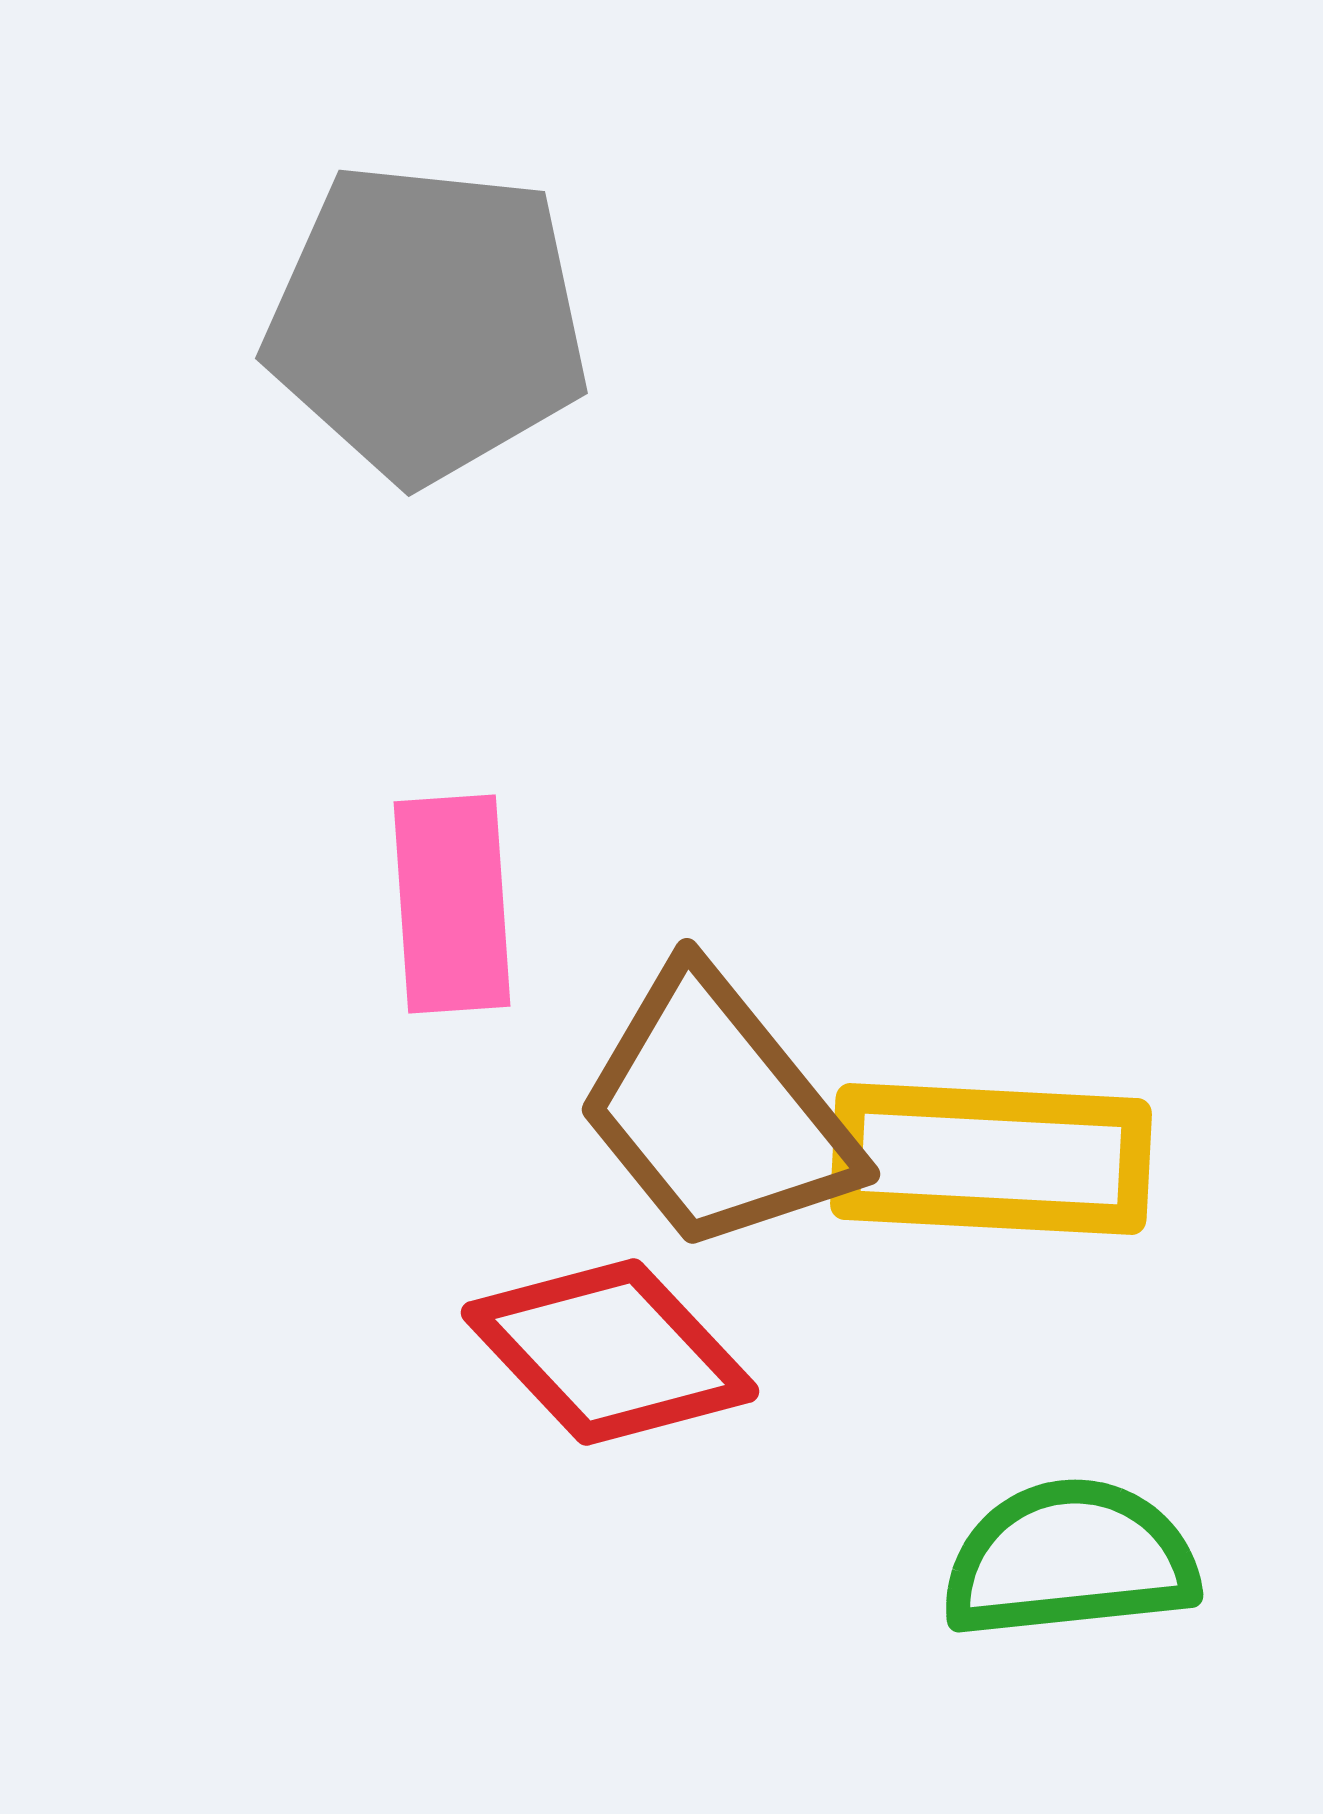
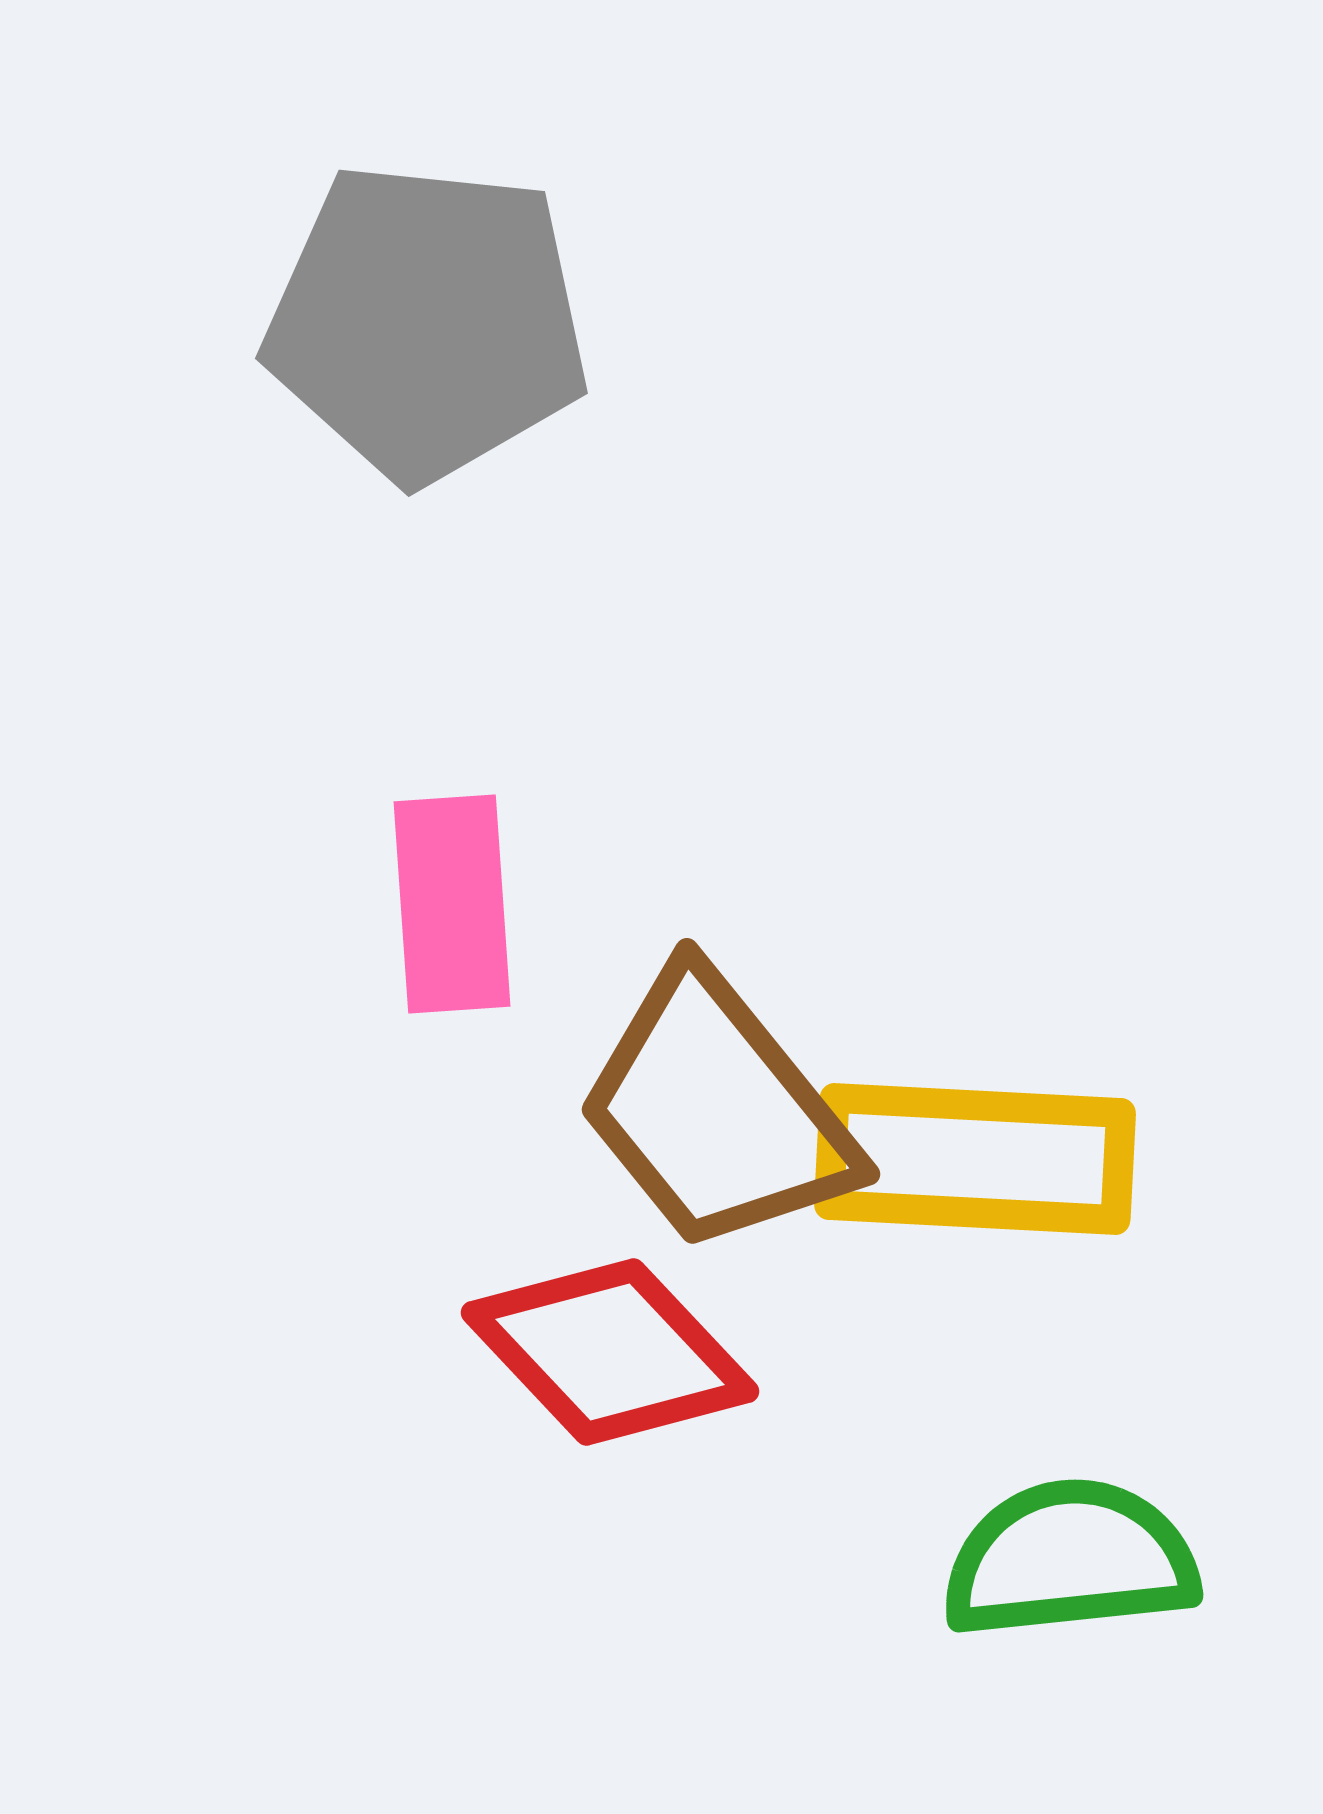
yellow rectangle: moved 16 px left
